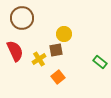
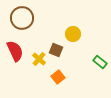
yellow circle: moved 9 px right
brown square: rotated 32 degrees clockwise
yellow cross: rotated 16 degrees counterclockwise
